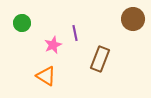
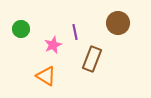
brown circle: moved 15 px left, 4 px down
green circle: moved 1 px left, 6 px down
purple line: moved 1 px up
brown rectangle: moved 8 px left
